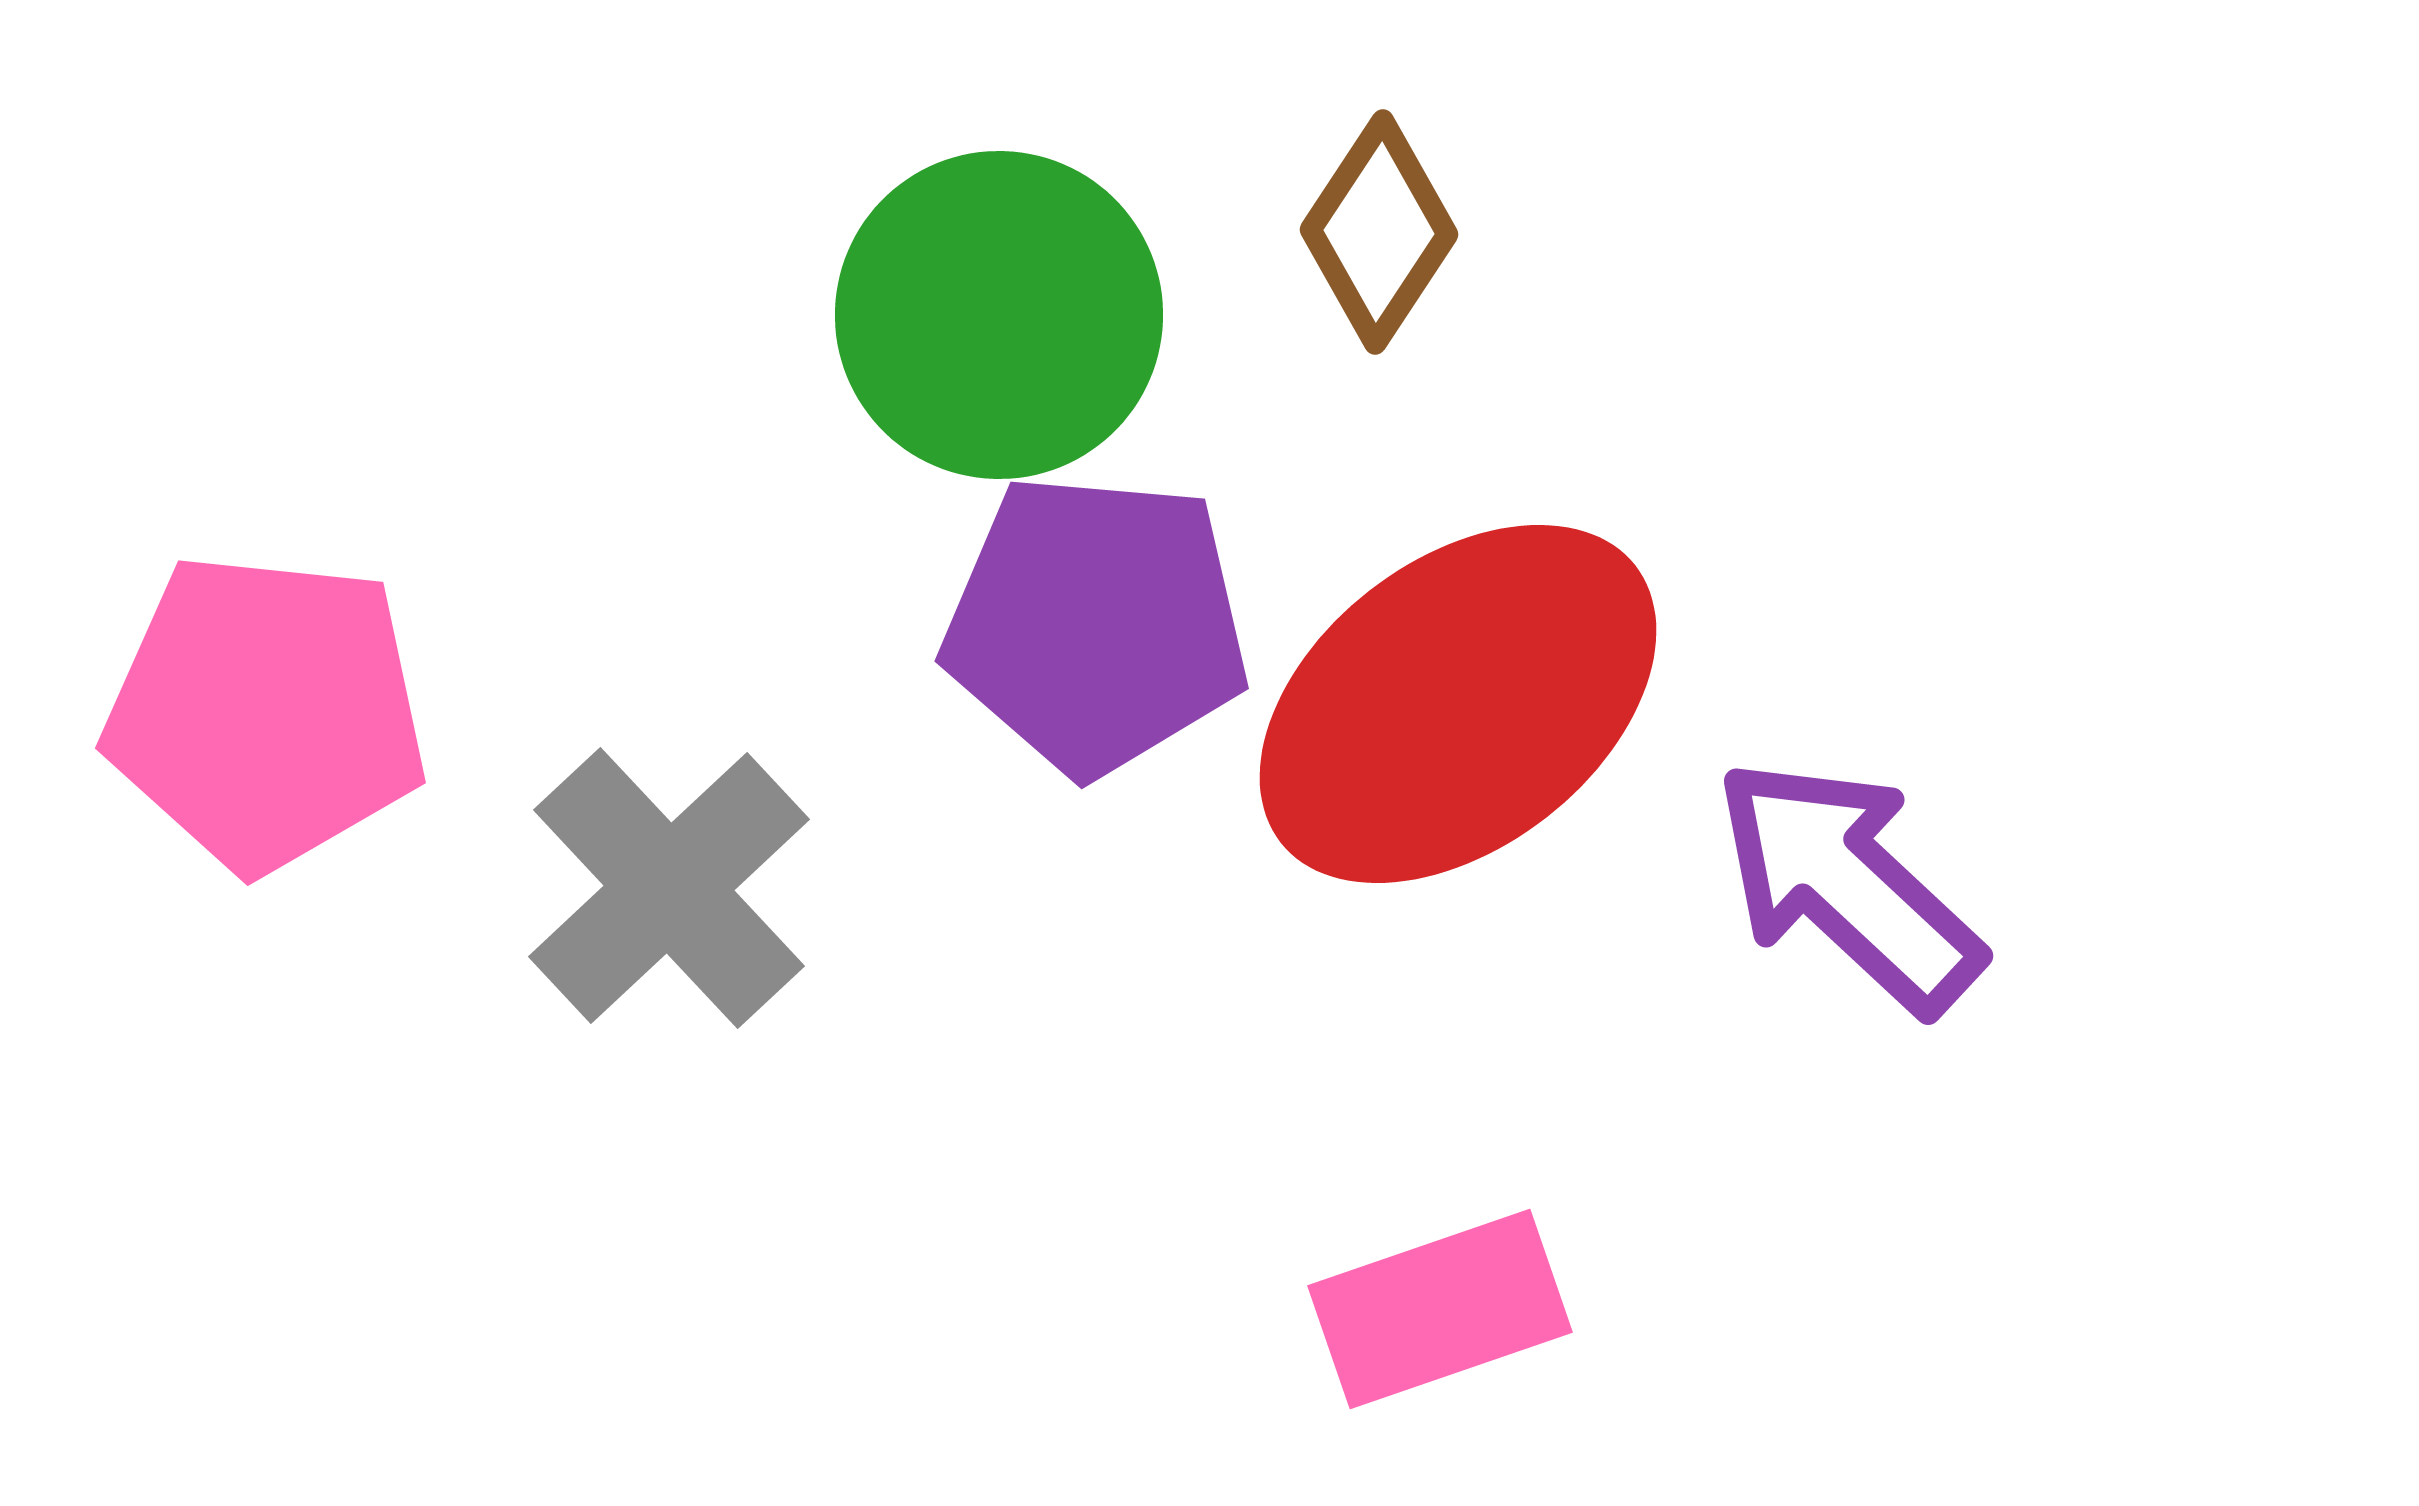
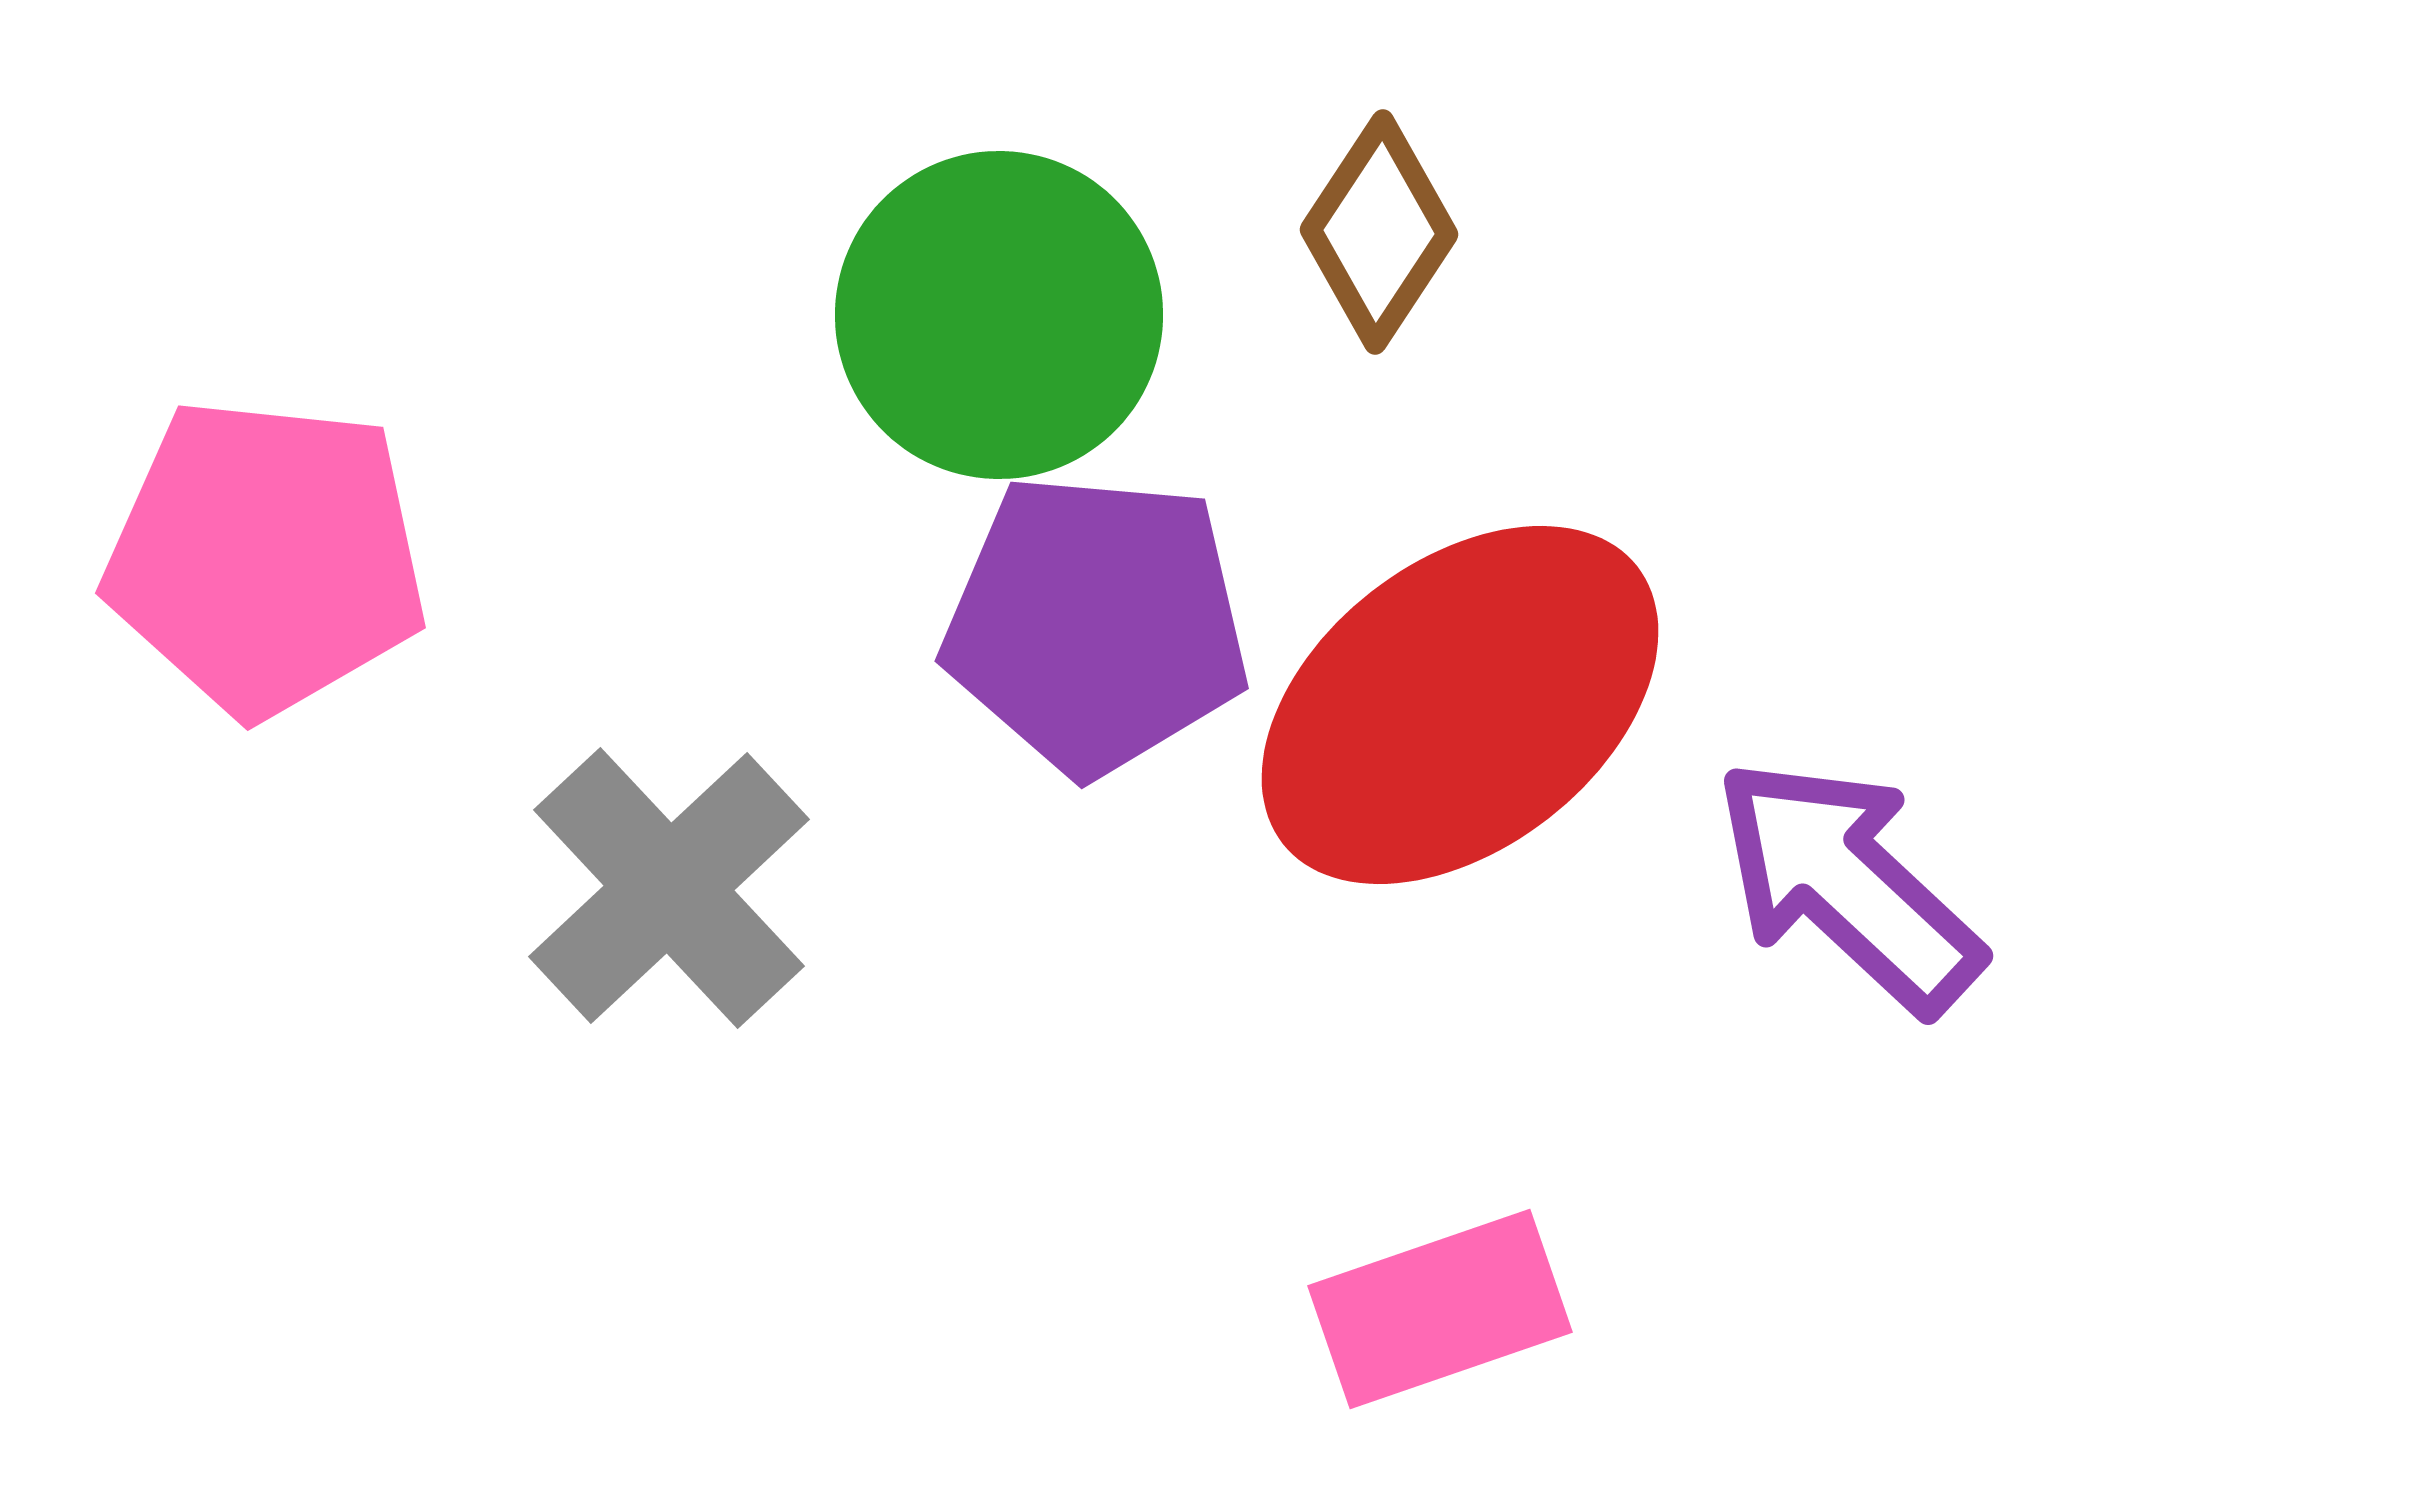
red ellipse: moved 2 px right, 1 px down
pink pentagon: moved 155 px up
